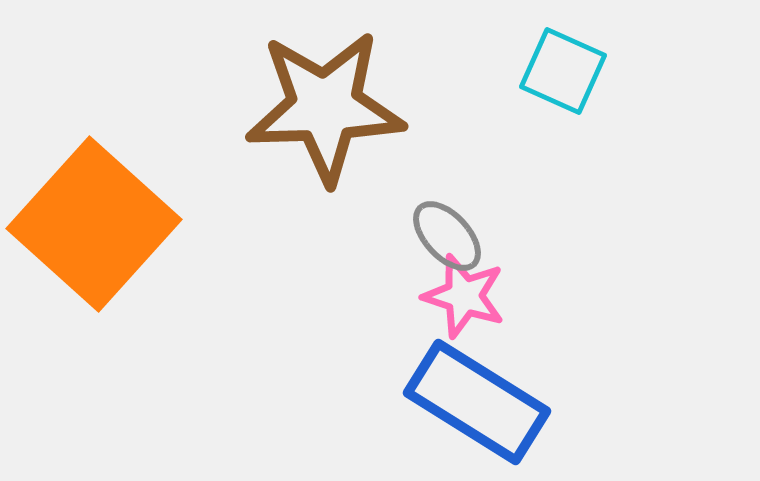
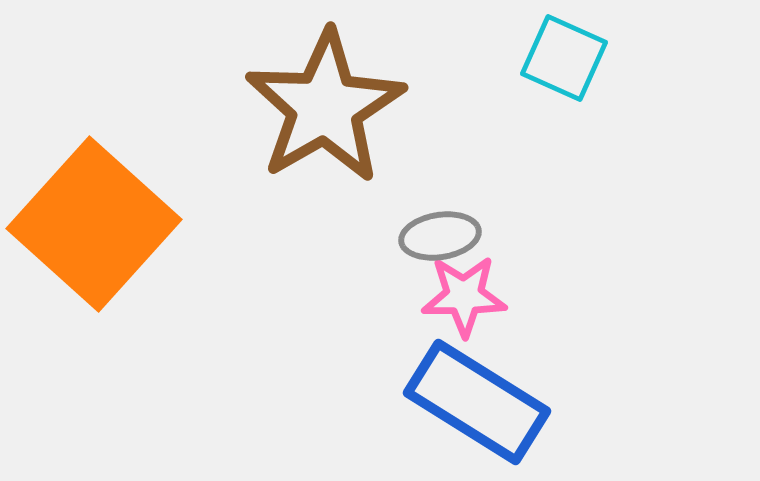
cyan square: moved 1 px right, 13 px up
brown star: rotated 28 degrees counterclockwise
gray ellipse: moved 7 px left; rotated 56 degrees counterclockwise
pink star: rotated 18 degrees counterclockwise
